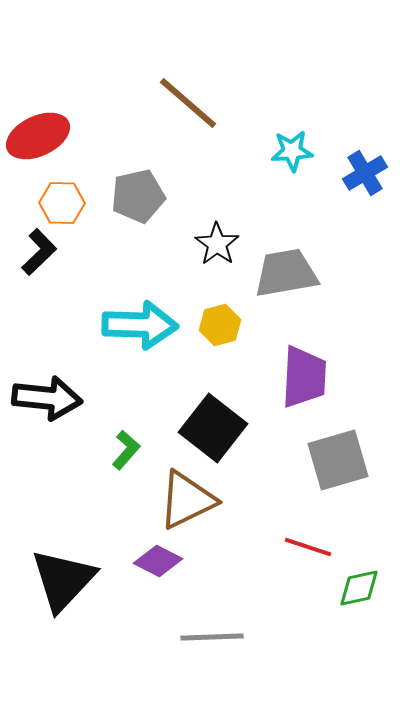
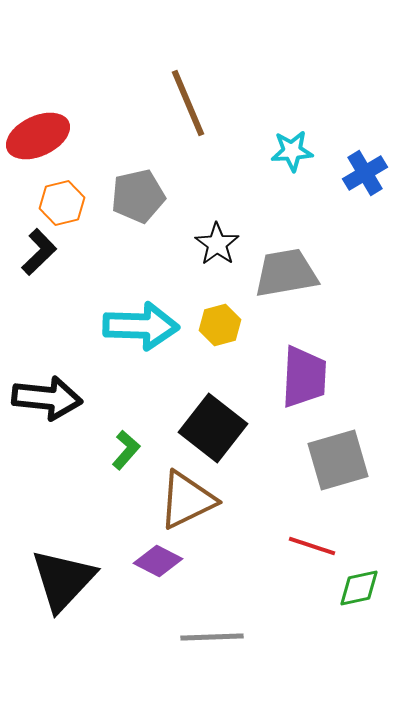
brown line: rotated 26 degrees clockwise
orange hexagon: rotated 15 degrees counterclockwise
cyan arrow: moved 1 px right, 1 px down
red line: moved 4 px right, 1 px up
